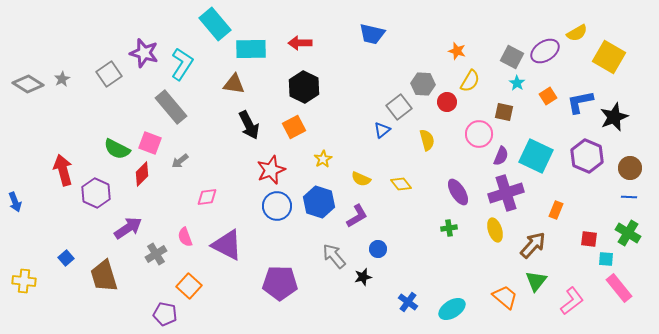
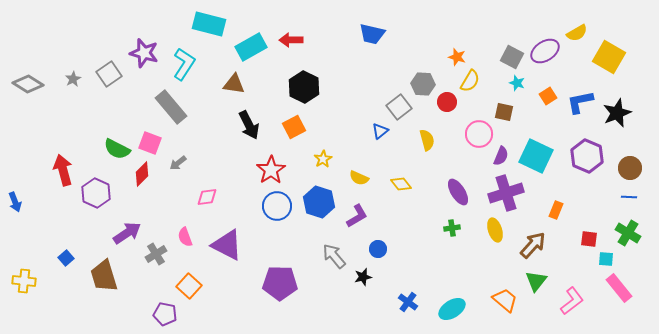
cyan rectangle at (215, 24): moved 6 px left; rotated 36 degrees counterclockwise
red arrow at (300, 43): moved 9 px left, 3 px up
cyan rectangle at (251, 49): moved 2 px up; rotated 28 degrees counterclockwise
orange star at (457, 51): moved 6 px down
cyan L-shape at (182, 64): moved 2 px right
gray star at (62, 79): moved 11 px right
cyan star at (517, 83): rotated 14 degrees counterclockwise
black star at (614, 117): moved 3 px right, 4 px up
blue triangle at (382, 130): moved 2 px left, 1 px down
gray arrow at (180, 161): moved 2 px left, 2 px down
red star at (271, 170): rotated 12 degrees counterclockwise
yellow semicircle at (361, 179): moved 2 px left, 1 px up
purple arrow at (128, 228): moved 1 px left, 5 px down
green cross at (449, 228): moved 3 px right
orange trapezoid at (505, 297): moved 3 px down
